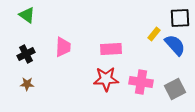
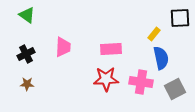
blue semicircle: moved 14 px left, 13 px down; rotated 30 degrees clockwise
